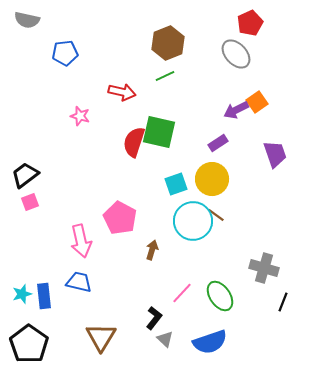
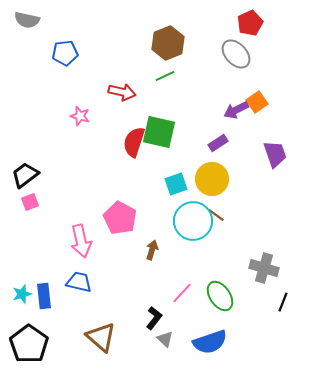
brown triangle: rotated 20 degrees counterclockwise
